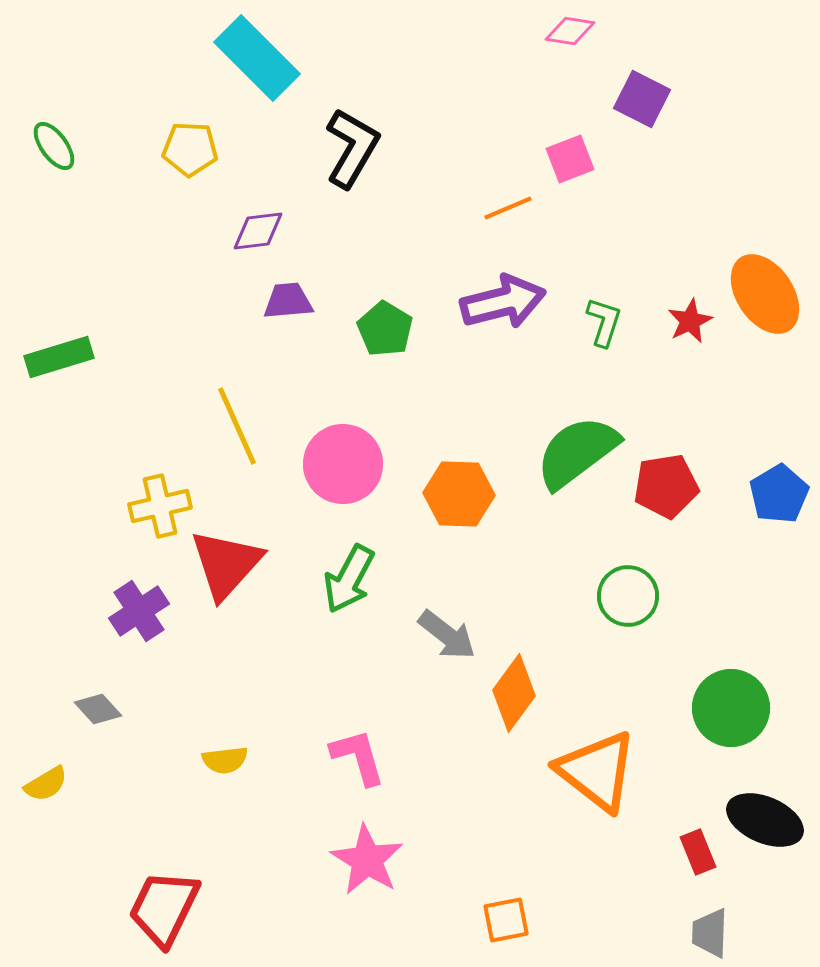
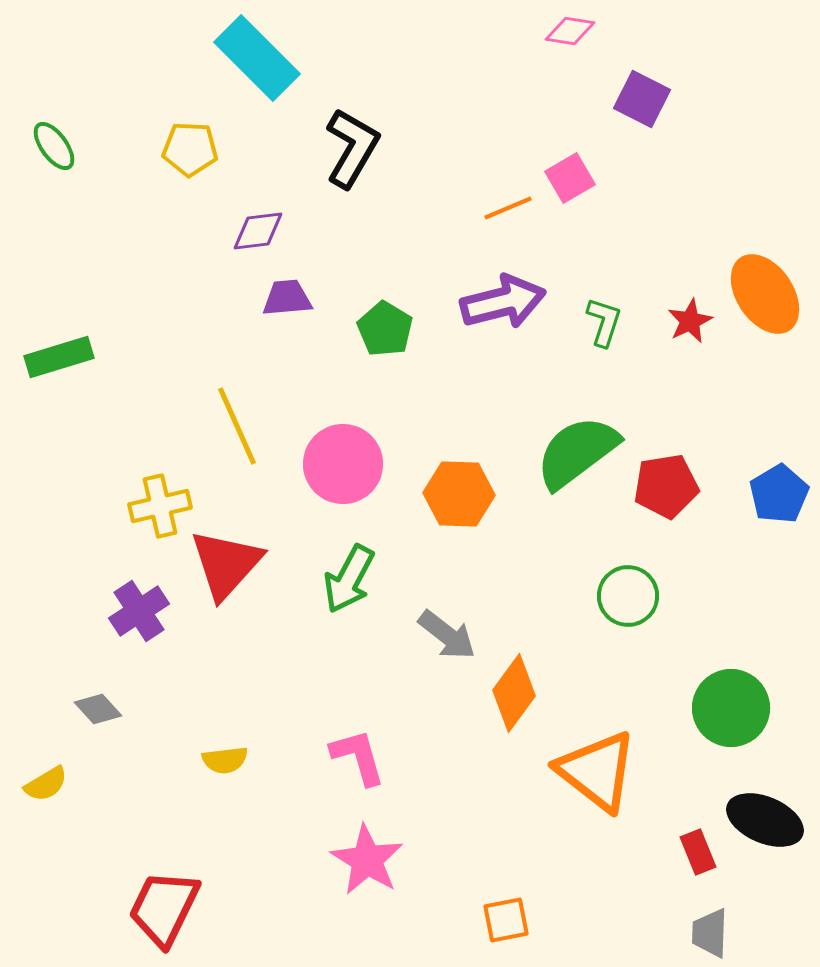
pink square at (570, 159): moved 19 px down; rotated 9 degrees counterclockwise
purple trapezoid at (288, 301): moved 1 px left, 3 px up
